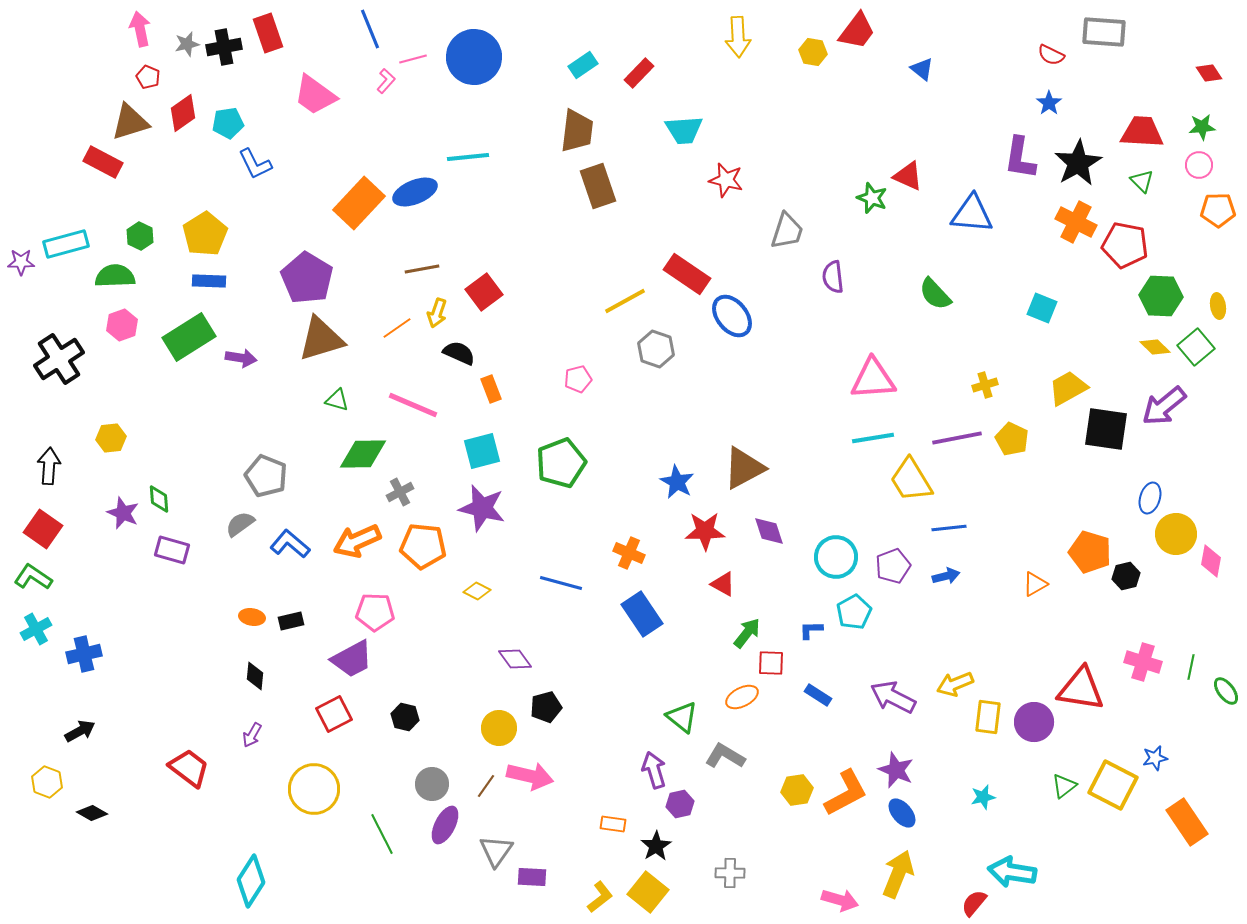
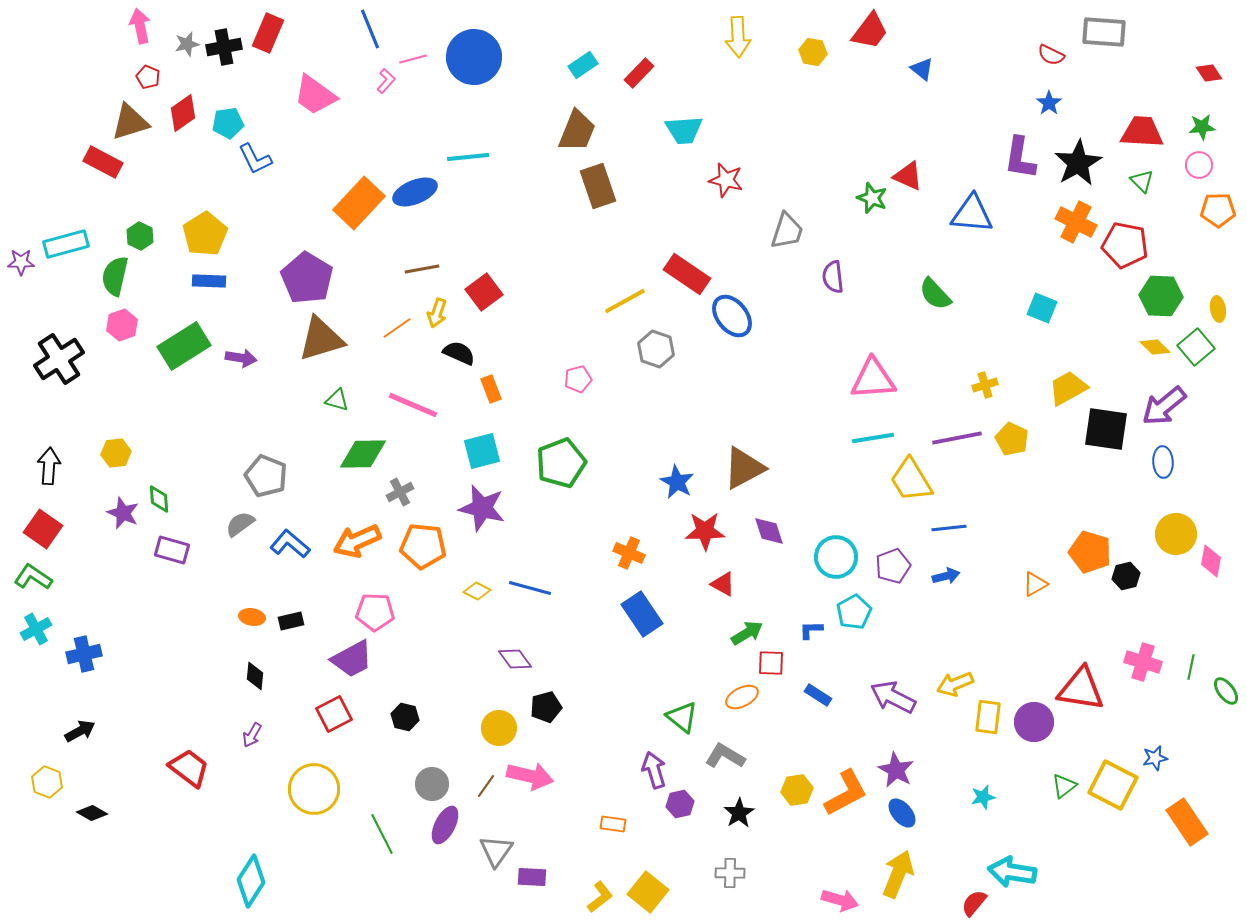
pink arrow at (140, 29): moved 3 px up
red trapezoid at (857, 31): moved 13 px right
red rectangle at (268, 33): rotated 42 degrees clockwise
brown trapezoid at (577, 131): rotated 15 degrees clockwise
blue L-shape at (255, 164): moved 5 px up
green semicircle at (115, 276): rotated 75 degrees counterclockwise
yellow ellipse at (1218, 306): moved 3 px down
green rectangle at (189, 337): moved 5 px left, 9 px down
yellow hexagon at (111, 438): moved 5 px right, 15 px down
blue ellipse at (1150, 498): moved 13 px right, 36 px up; rotated 20 degrees counterclockwise
blue line at (561, 583): moved 31 px left, 5 px down
green arrow at (747, 633): rotated 20 degrees clockwise
purple star at (896, 770): rotated 6 degrees clockwise
black star at (656, 846): moved 83 px right, 33 px up
